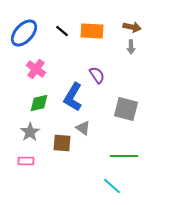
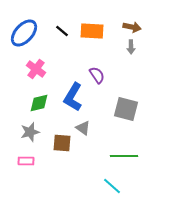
gray star: rotated 18 degrees clockwise
